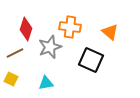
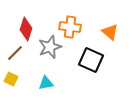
brown line: rotated 18 degrees counterclockwise
